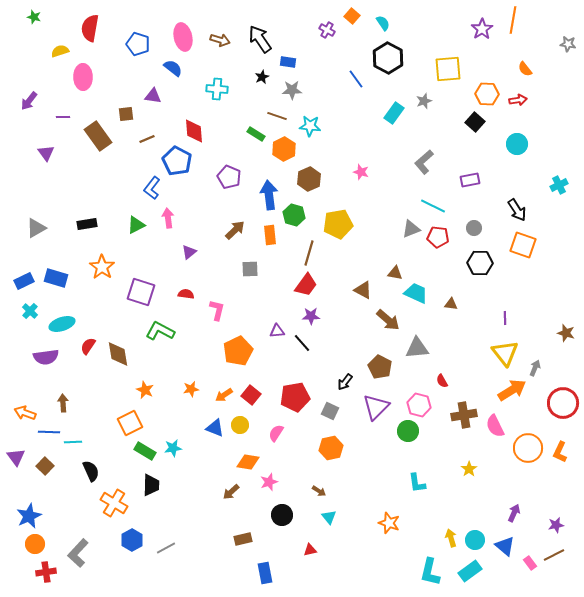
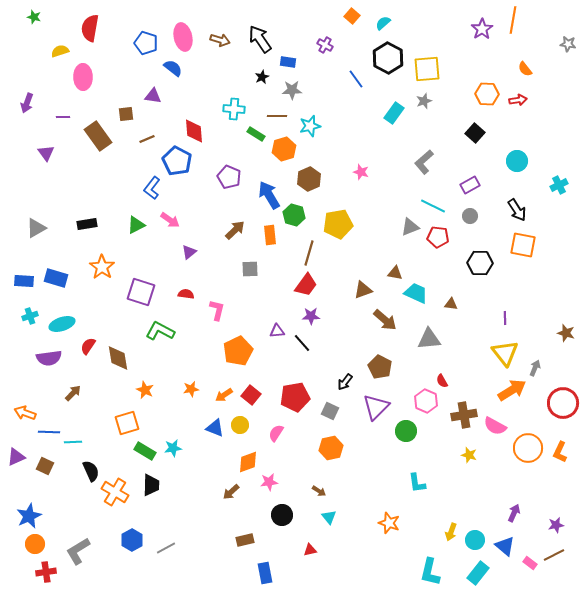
cyan semicircle at (383, 23): rotated 98 degrees counterclockwise
purple cross at (327, 30): moved 2 px left, 15 px down
blue pentagon at (138, 44): moved 8 px right, 1 px up
yellow square at (448, 69): moved 21 px left
cyan cross at (217, 89): moved 17 px right, 20 px down
purple arrow at (29, 101): moved 2 px left, 2 px down; rotated 18 degrees counterclockwise
brown line at (277, 116): rotated 18 degrees counterclockwise
black square at (475, 122): moved 11 px down
cyan star at (310, 126): rotated 20 degrees counterclockwise
cyan circle at (517, 144): moved 17 px down
orange hexagon at (284, 149): rotated 10 degrees clockwise
purple rectangle at (470, 180): moved 5 px down; rotated 18 degrees counterclockwise
blue arrow at (269, 195): rotated 24 degrees counterclockwise
pink arrow at (168, 218): moved 2 px right, 2 px down; rotated 132 degrees clockwise
gray circle at (474, 228): moved 4 px left, 12 px up
gray triangle at (411, 229): moved 1 px left, 2 px up
orange square at (523, 245): rotated 8 degrees counterclockwise
blue rectangle at (24, 281): rotated 30 degrees clockwise
brown triangle at (363, 290): rotated 48 degrees counterclockwise
cyan cross at (30, 311): moved 5 px down; rotated 28 degrees clockwise
brown arrow at (388, 320): moved 3 px left
gray triangle at (417, 348): moved 12 px right, 9 px up
brown diamond at (118, 354): moved 4 px down
purple semicircle at (46, 357): moved 3 px right, 1 px down
brown arrow at (63, 403): moved 10 px right, 10 px up; rotated 48 degrees clockwise
pink hexagon at (419, 405): moved 7 px right, 4 px up; rotated 10 degrees clockwise
orange square at (130, 423): moved 3 px left; rotated 10 degrees clockwise
pink semicircle at (495, 426): rotated 35 degrees counterclockwise
green circle at (408, 431): moved 2 px left
purple triangle at (16, 457): rotated 42 degrees clockwise
orange diamond at (248, 462): rotated 30 degrees counterclockwise
brown square at (45, 466): rotated 18 degrees counterclockwise
yellow star at (469, 469): moved 14 px up; rotated 21 degrees counterclockwise
pink star at (269, 482): rotated 12 degrees clockwise
orange cross at (114, 503): moved 1 px right, 11 px up
yellow arrow at (451, 538): moved 6 px up; rotated 144 degrees counterclockwise
brown rectangle at (243, 539): moved 2 px right, 1 px down
gray L-shape at (78, 553): moved 2 px up; rotated 16 degrees clockwise
pink rectangle at (530, 563): rotated 16 degrees counterclockwise
cyan rectangle at (470, 571): moved 8 px right, 2 px down; rotated 15 degrees counterclockwise
